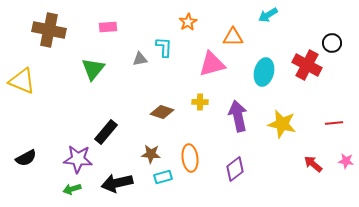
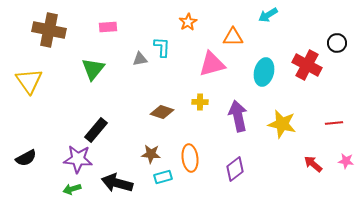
black circle: moved 5 px right
cyan L-shape: moved 2 px left
yellow triangle: moved 7 px right; rotated 32 degrees clockwise
black rectangle: moved 10 px left, 2 px up
black arrow: rotated 28 degrees clockwise
